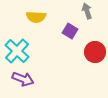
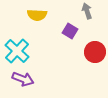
yellow semicircle: moved 1 px right, 2 px up
